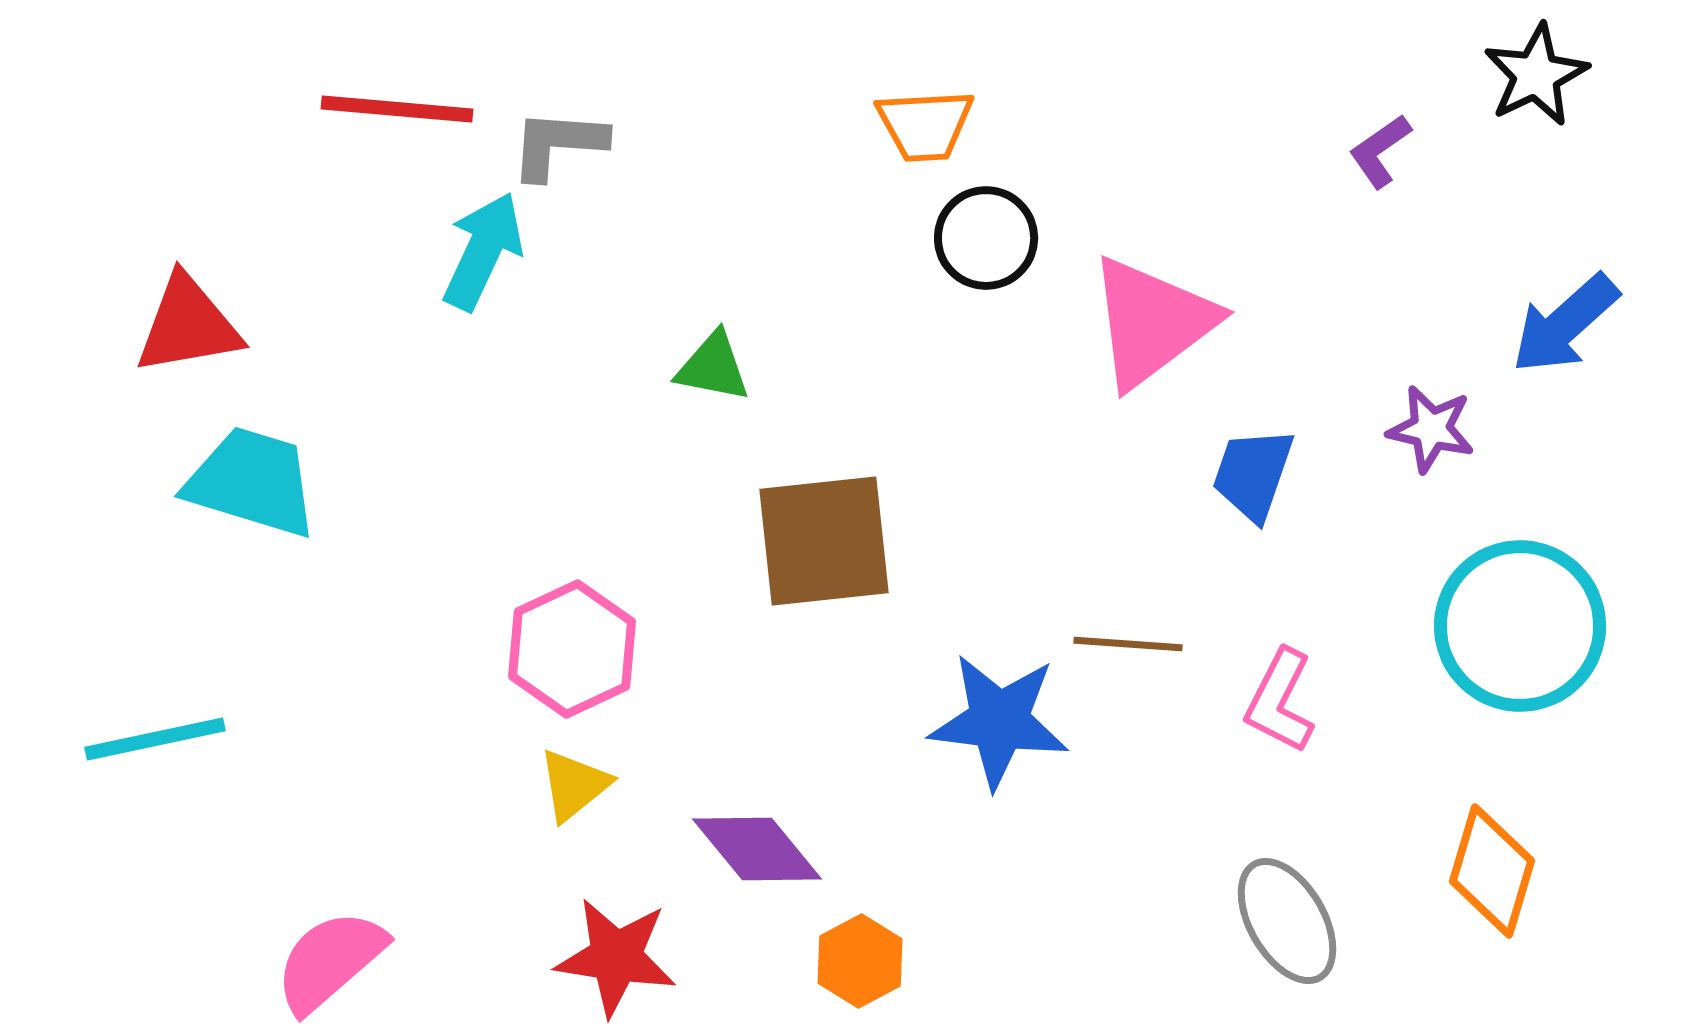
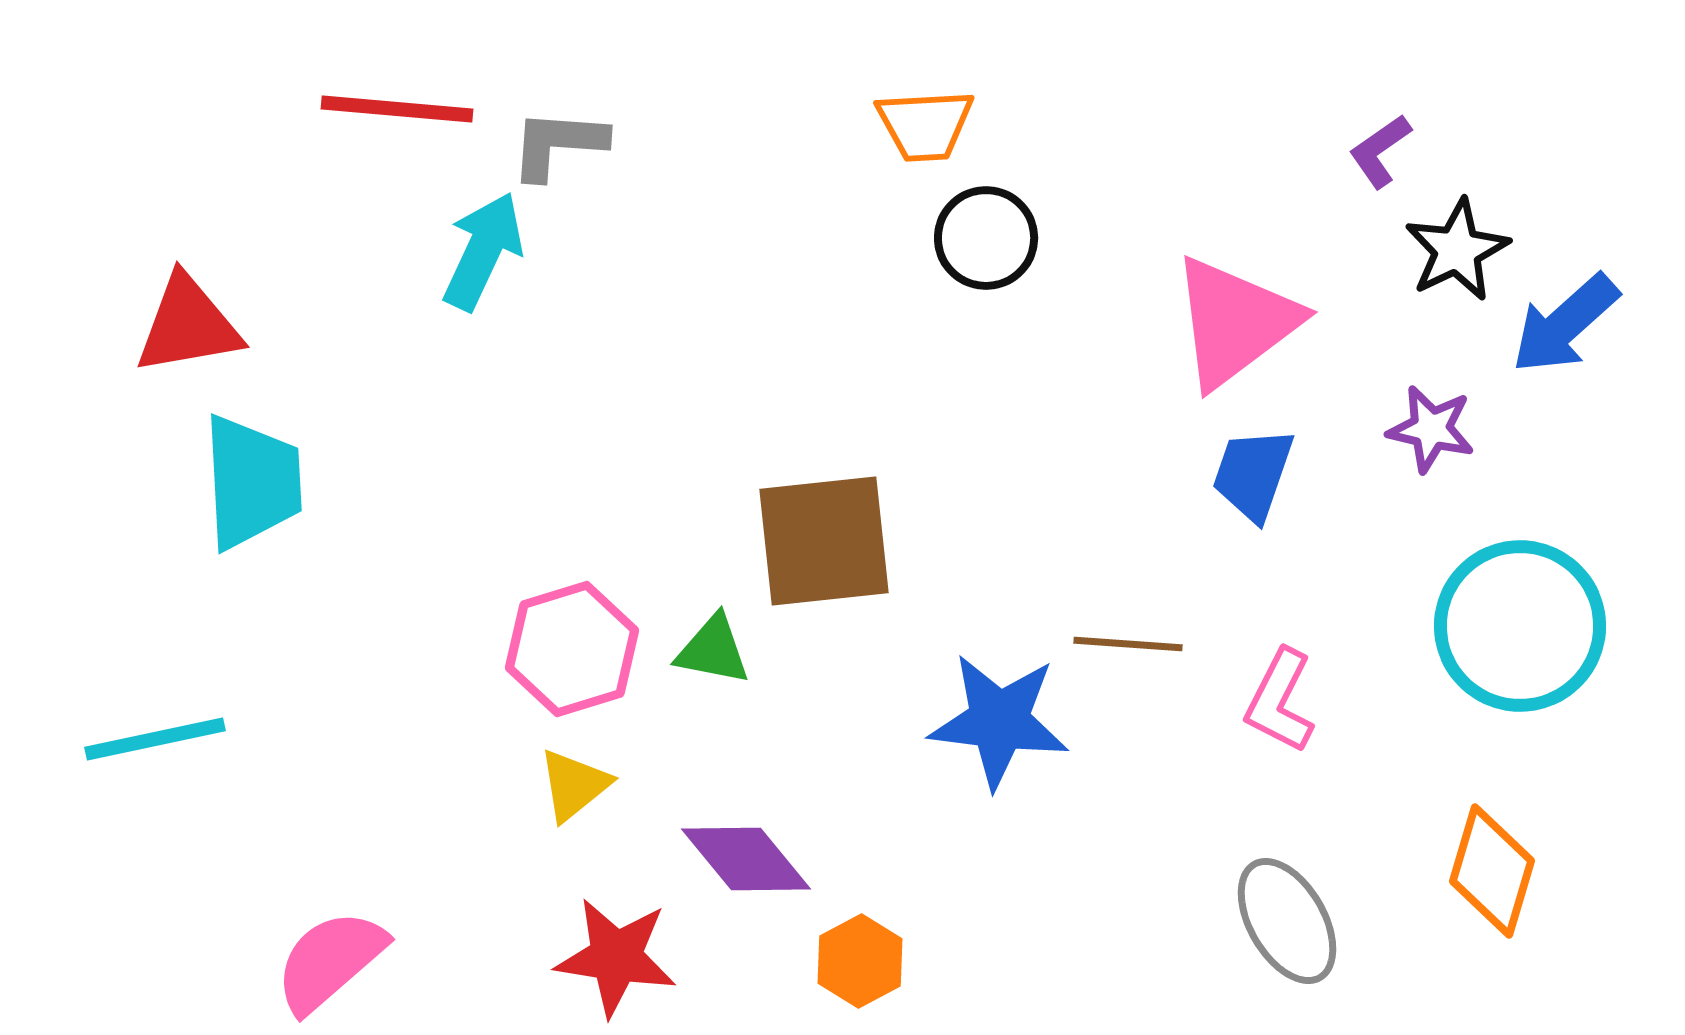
black star: moved 79 px left, 175 px down
pink triangle: moved 83 px right
green triangle: moved 283 px down
cyan trapezoid: rotated 70 degrees clockwise
pink hexagon: rotated 8 degrees clockwise
purple diamond: moved 11 px left, 10 px down
